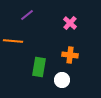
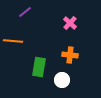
purple line: moved 2 px left, 3 px up
